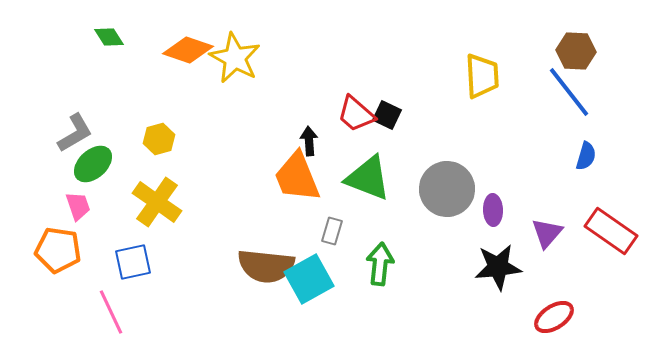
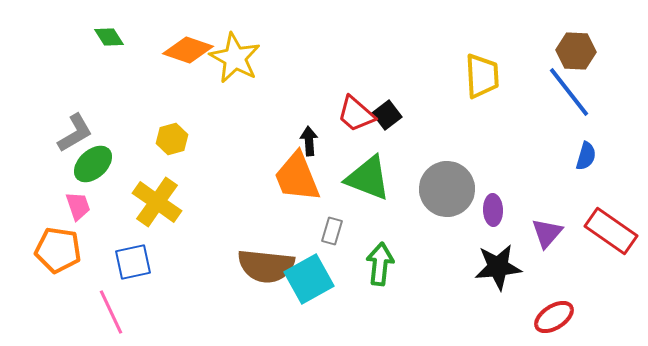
black square: rotated 28 degrees clockwise
yellow hexagon: moved 13 px right
